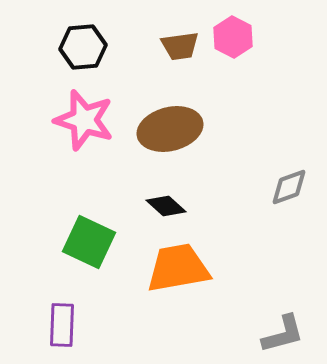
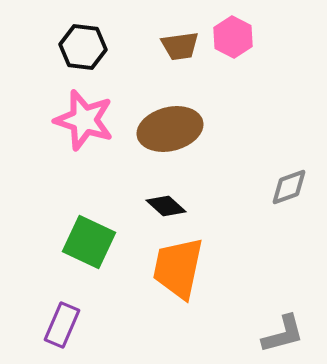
black hexagon: rotated 12 degrees clockwise
orange trapezoid: rotated 68 degrees counterclockwise
purple rectangle: rotated 21 degrees clockwise
